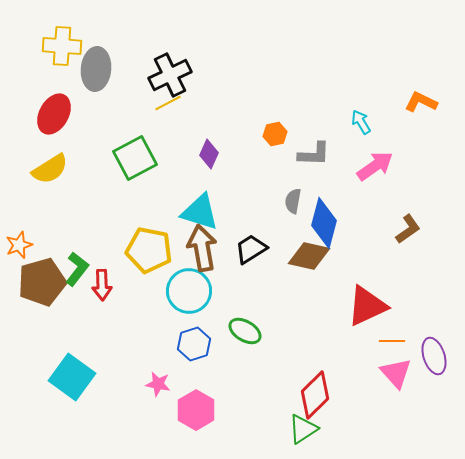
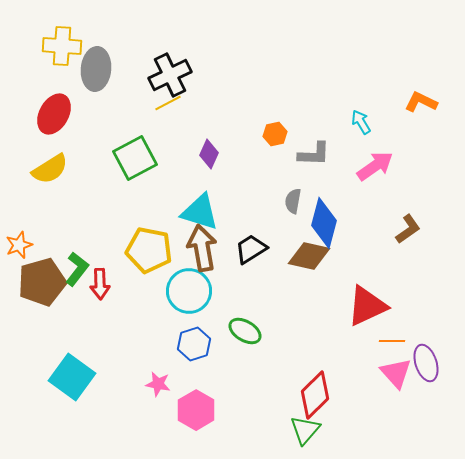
red arrow: moved 2 px left, 1 px up
purple ellipse: moved 8 px left, 7 px down
green triangle: moved 2 px right, 1 px down; rotated 16 degrees counterclockwise
